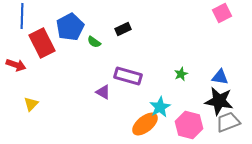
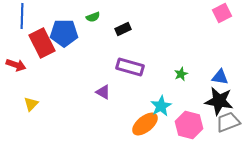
blue pentagon: moved 6 px left, 6 px down; rotated 28 degrees clockwise
green semicircle: moved 1 px left, 25 px up; rotated 56 degrees counterclockwise
purple rectangle: moved 2 px right, 9 px up
cyan star: moved 1 px right, 1 px up
